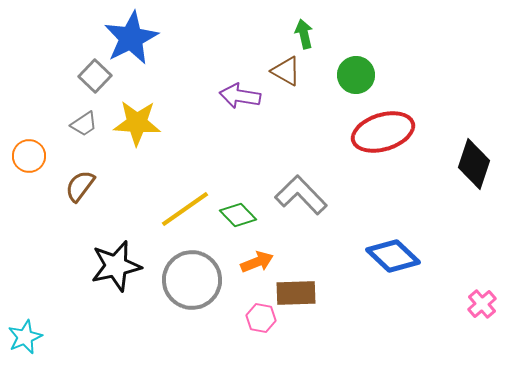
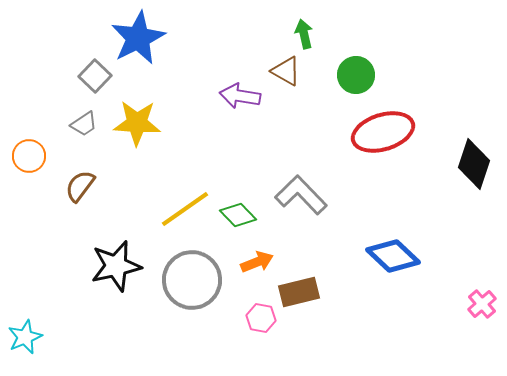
blue star: moved 7 px right
brown rectangle: moved 3 px right, 1 px up; rotated 12 degrees counterclockwise
